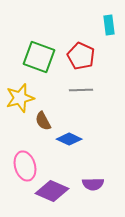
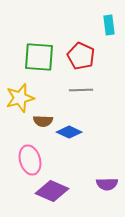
green square: rotated 16 degrees counterclockwise
brown semicircle: rotated 60 degrees counterclockwise
blue diamond: moved 7 px up
pink ellipse: moved 5 px right, 6 px up
purple semicircle: moved 14 px right
